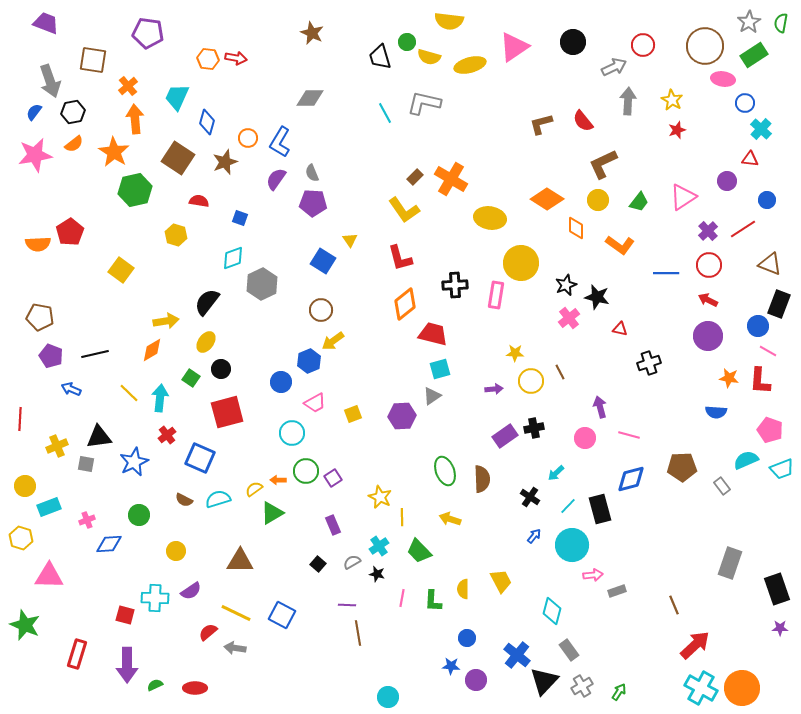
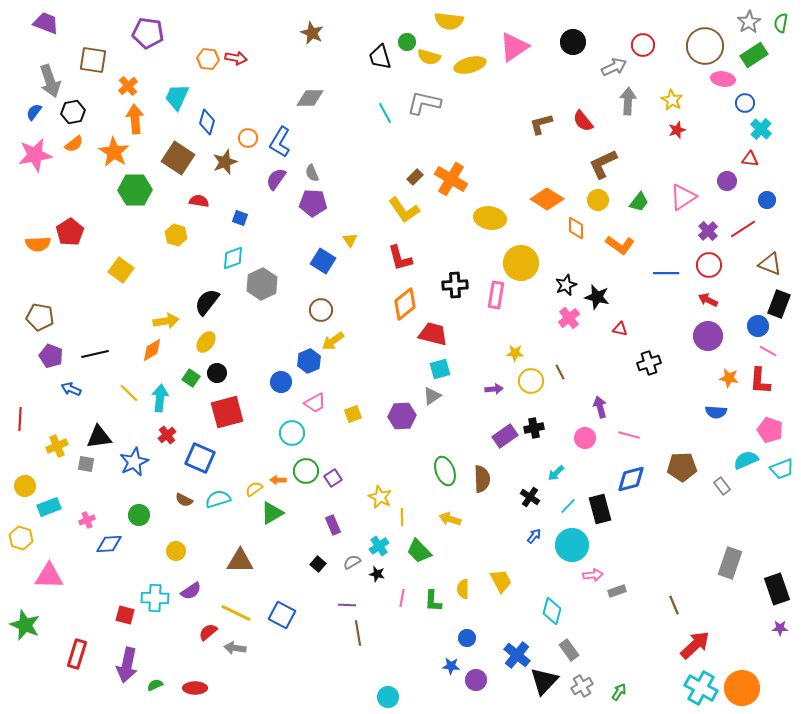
green hexagon at (135, 190): rotated 12 degrees clockwise
black circle at (221, 369): moved 4 px left, 4 px down
purple arrow at (127, 665): rotated 12 degrees clockwise
